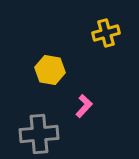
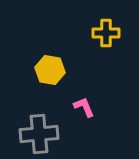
yellow cross: rotated 16 degrees clockwise
pink L-shape: moved 1 px down; rotated 65 degrees counterclockwise
